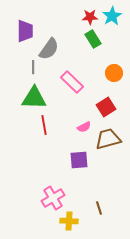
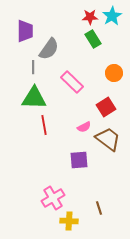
brown trapezoid: rotated 52 degrees clockwise
